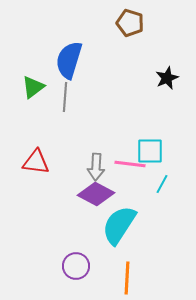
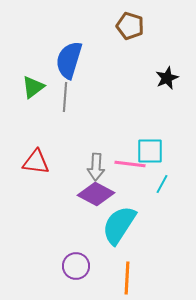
brown pentagon: moved 3 px down
